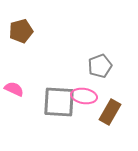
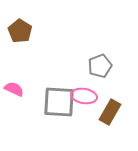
brown pentagon: moved 1 px left; rotated 25 degrees counterclockwise
